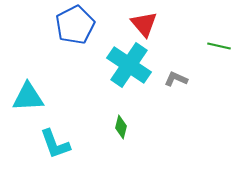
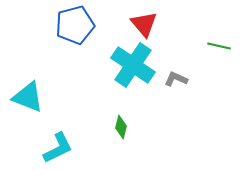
blue pentagon: rotated 12 degrees clockwise
cyan cross: moved 4 px right
cyan triangle: rotated 24 degrees clockwise
cyan L-shape: moved 3 px right, 4 px down; rotated 96 degrees counterclockwise
